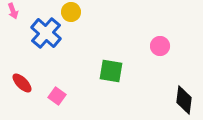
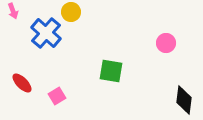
pink circle: moved 6 px right, 3 px up
pink square: rotated 24 degrees clockwise
